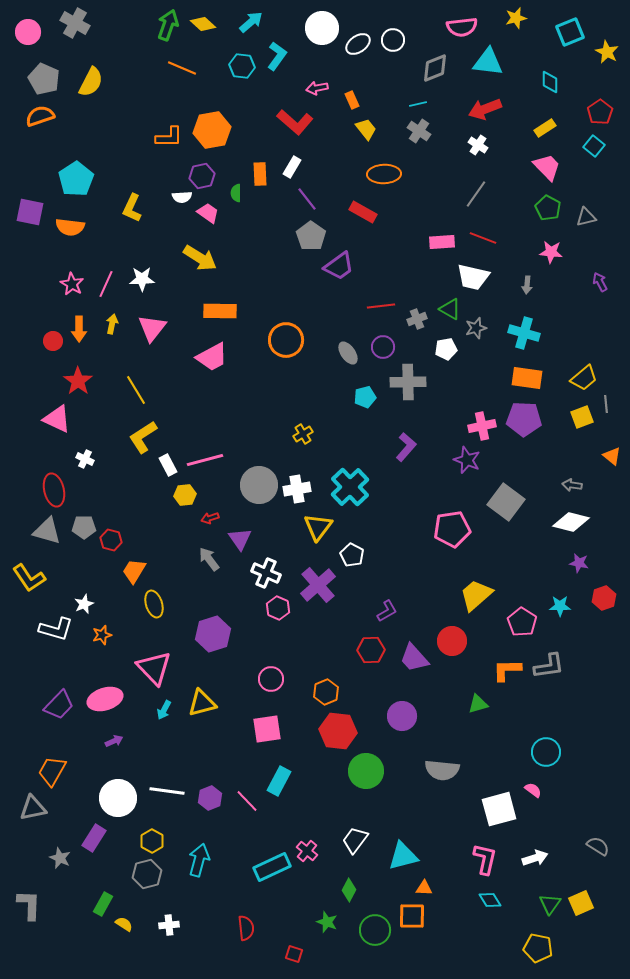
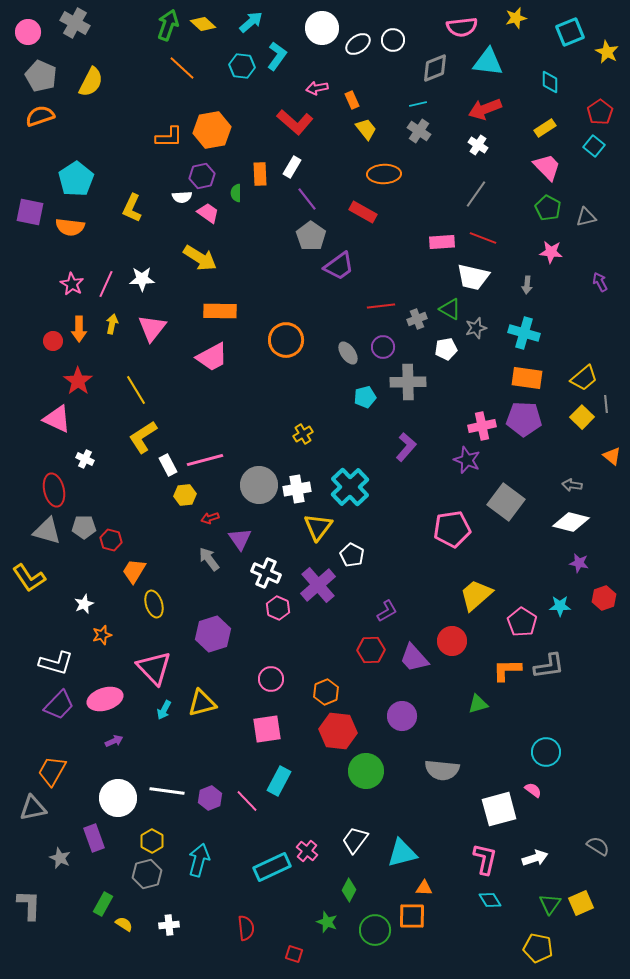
orange line at (182, 68): rotated 20 degrees clockwise
gray pentagon at (44, 79): moved 3 px left, 3 px up
yellow square at (582, 417): rotated 25 degrees counterclockwise
white L-shape at (56, 629): moved 34 px down
purple rectangle at (94, 838): rotated 52 degrees counterclockwise
cyan triangle at (403, 856): moved 1 px left, 3 px up
